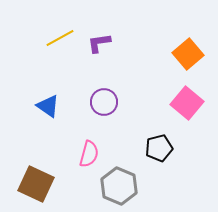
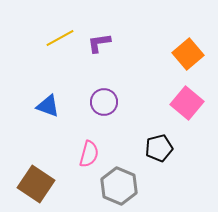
blue triangle: rotated 15 degrees counterclockwise
brown square: rotated 9 degrees clockwise
